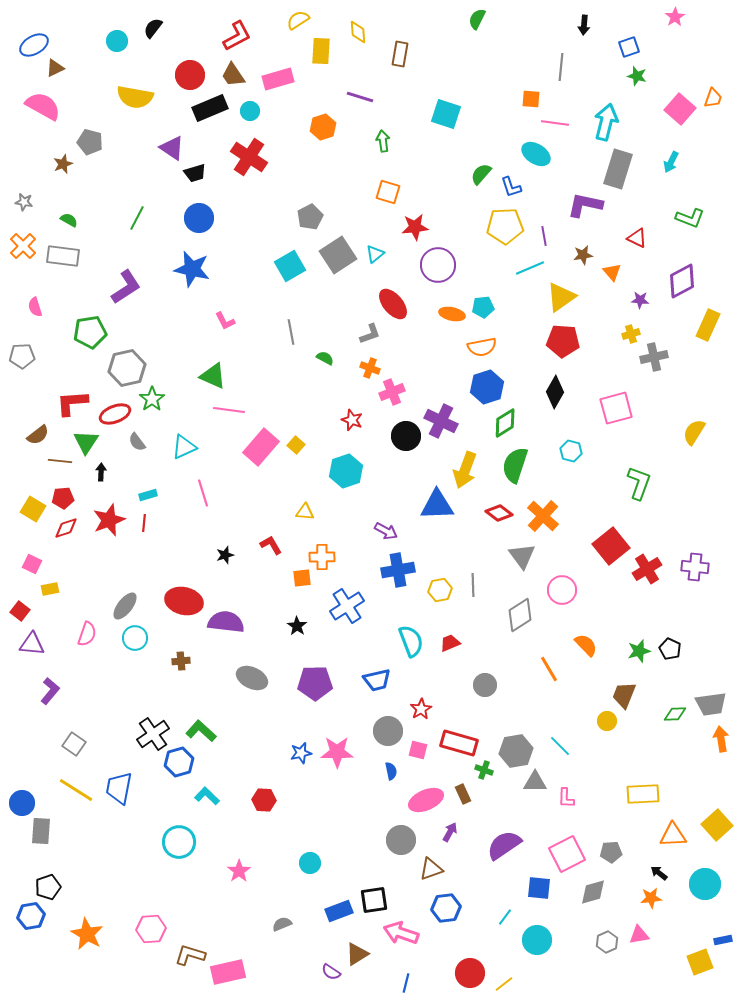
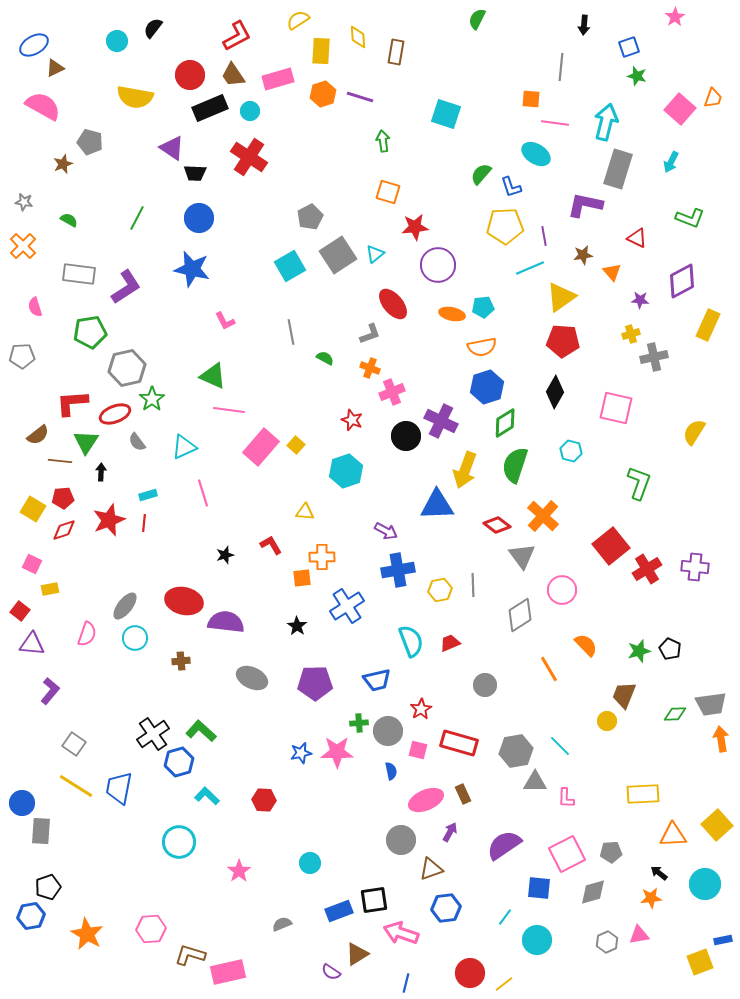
yellow diamond at (358, 32): moved 5 px down
brown rectangle at (400, 54): moved 4 px left, 2 px up
orange hexagon at (323, 127): moved 33 px up
black trapezoid at (195, 173): rotated 20 degrees clockwise
gray rectangle at (63, 256): moved 16 px right, 18 px down
pink square at (616, 408): rotated 28 degrees clockwise
red diamond at (499, 513): moved 2 px left, 12 px down
red diamond at (66, 528): moved 2 px left, 2 px down
green cross at (484, 770): moved 125 px left, 47 px up; rotated 24 degrees counterclockwise
yellow line at (76, 790): moved 4 px up
